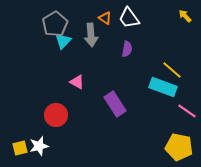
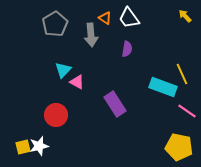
cyan triangle: moved 29 px down
yellow line: moved 10 px right, 4 px down; rotated 25 degrees clockwise
yellow square: moved 3 px right, 1 px up
